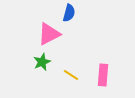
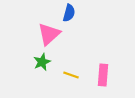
pink triangle: rotated 15 degrees counterclockwise
yellow line: rotated 14 degrees counterclockwise
